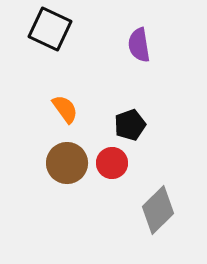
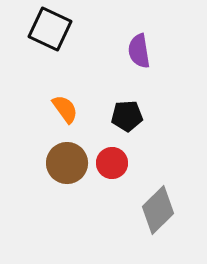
purple semicircle: moved 6 px down
black pentagon: moved 3 px left, 9 px up; rotated 16 degrees clockwise
